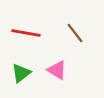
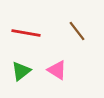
brown line: moved 2 px right, 2 px up
green triangle: moved 2 px up
